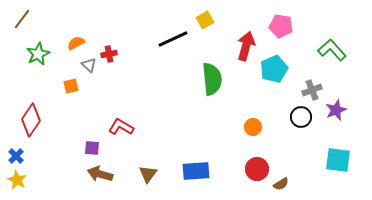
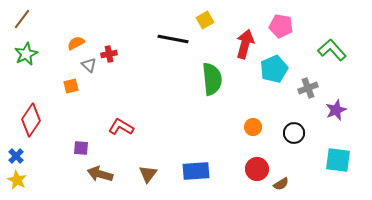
black line: rotated 36 degrees clockwise
red arrow: moved 1 px left, 2 px up
green star: moved 12 px left
gray cross: moved 4 px left, 2 px up
black circle: moved 7 px left, 16 px down
purple square: moved 11 px left
